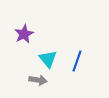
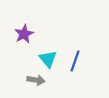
blue line: moved 2 px left
gray arrow: moved 2 px left
